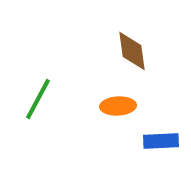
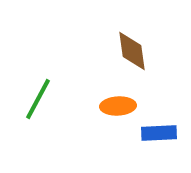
blue rectangle: moved 2 px left, 8 px up
